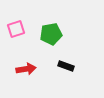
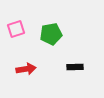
black rectangle: moved 9 px right, 1 px down; rotated 21 degrees counterclockwise
